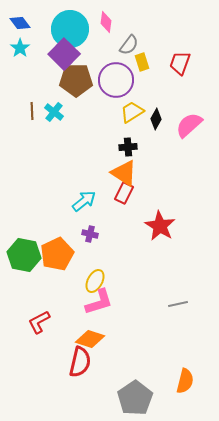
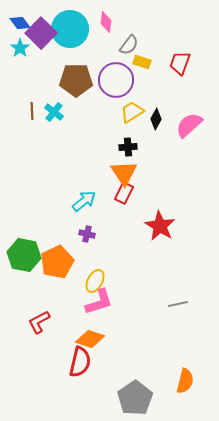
purple square: moved 23 px left, 21 px up
yellow rectangle: rotated 54 degrees counterclockwise
orange triangle: rotated 24 degrees clockwise
purple cross: moved 3 px left
orange pentagon: moved 8 px down
